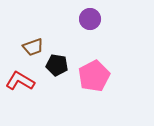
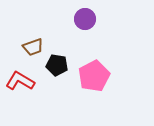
purple circle: moved 5 px left
